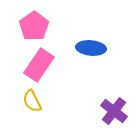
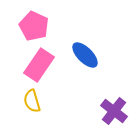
pink pentagon: rotated 12 degrees counterclockwise
blue ellipse: moved 6 px left, 7 px down; rotated 40 degrees clockwise
yellow semicircle: rotated 10 degrees clockwise
